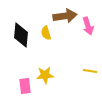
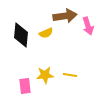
yellow semicircle: rotated 96 degrees counterclockwise
yellow line: moved 20 px left, 4 px down
